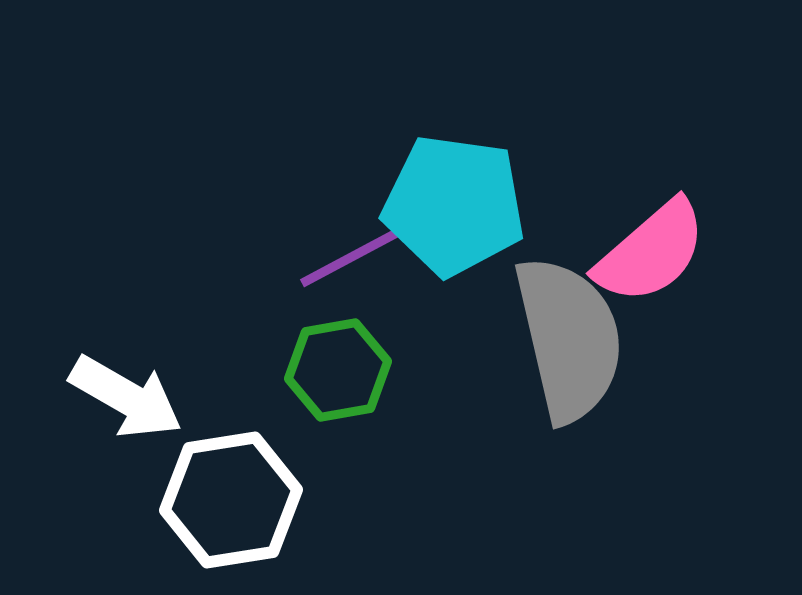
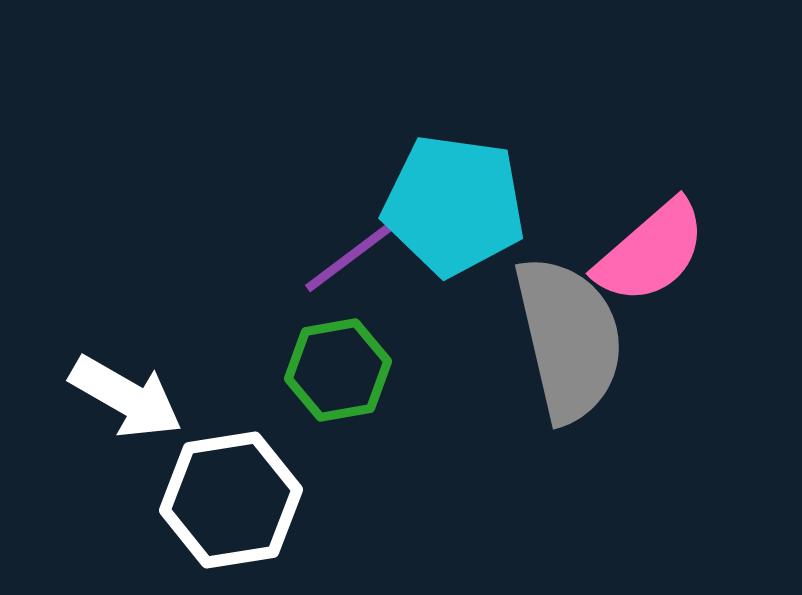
purple line: moved 3 px up; rotated 9 degrees counterclockwise
